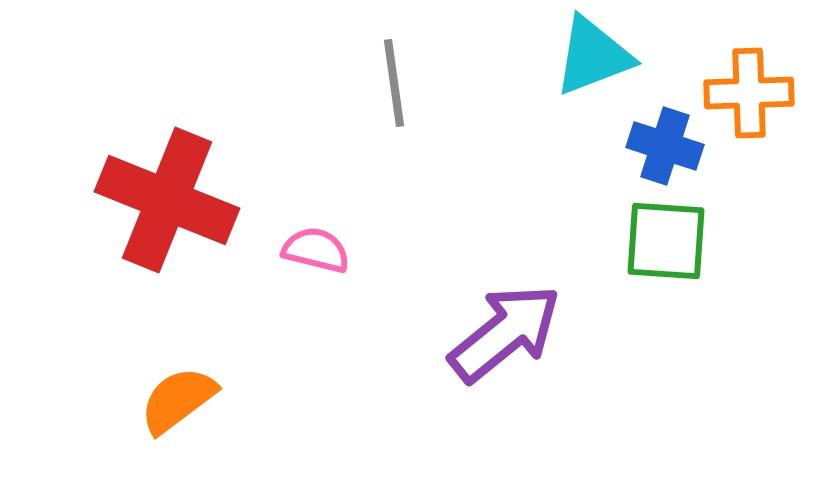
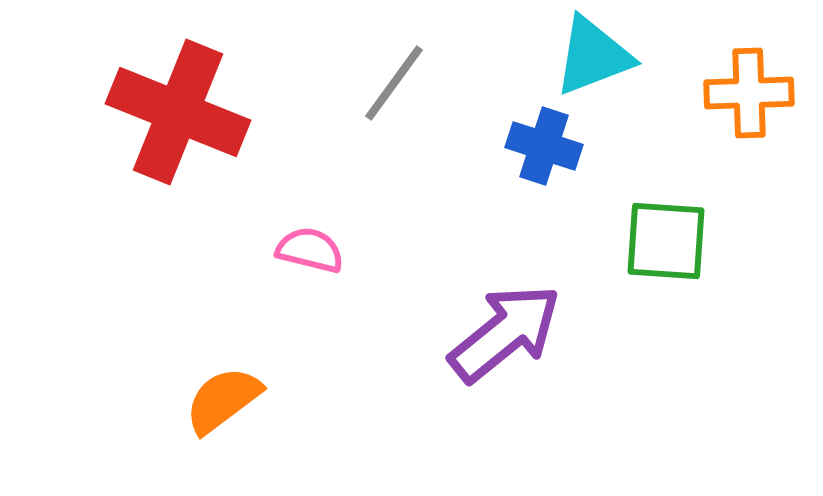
gray line: rotated 44 degrees clockwise
blue cross: moved 121 px left
red cross: moved 11 px right, 88 px up
pink semicircle: moved 6 px left
orange semicircle: moved 45 px right
